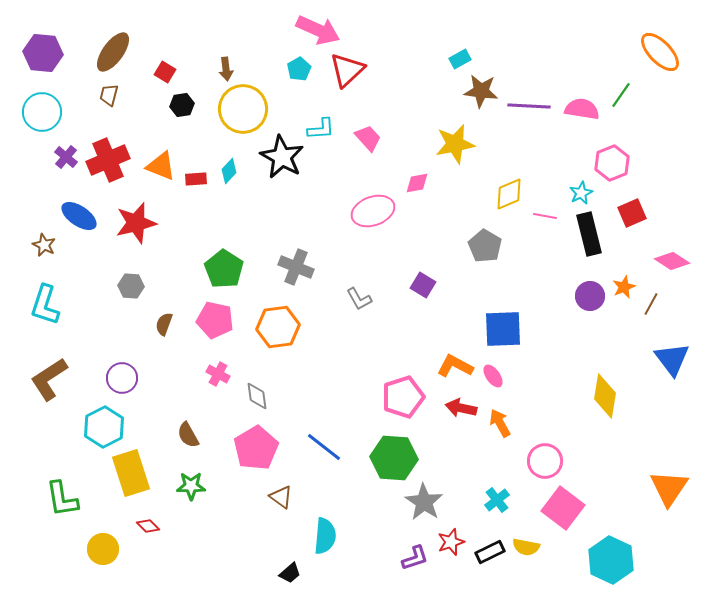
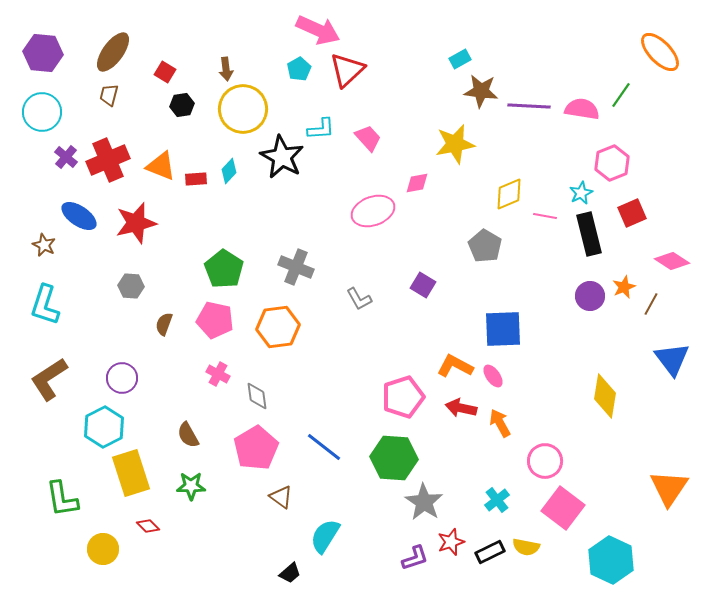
cyan semicircle at (325, 536): rotated 153 degrees counterclockwise
